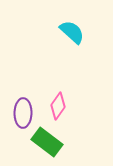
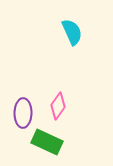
cyan semicircle: rotated 24 degrees clockwise
green rectangle: rotated 12 degrees counterclockwise
